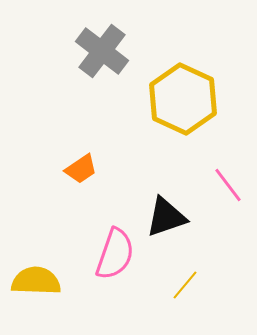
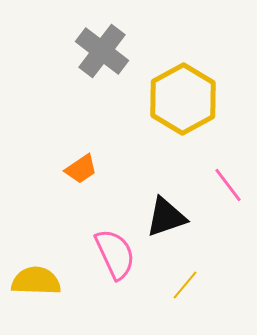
yellow hexagon: rotated 6 degrees clockwise
pink semicircle: rotated 44 degrees counterclockwise
